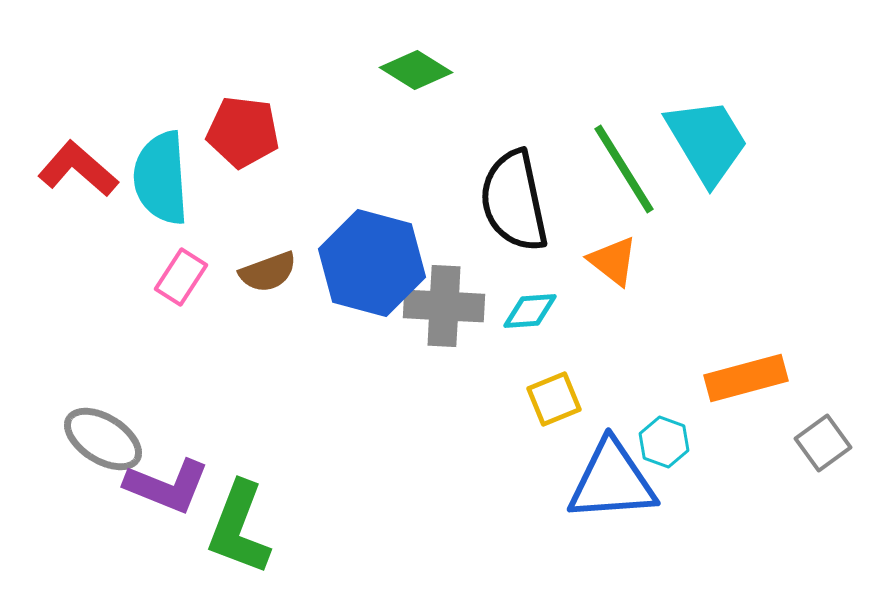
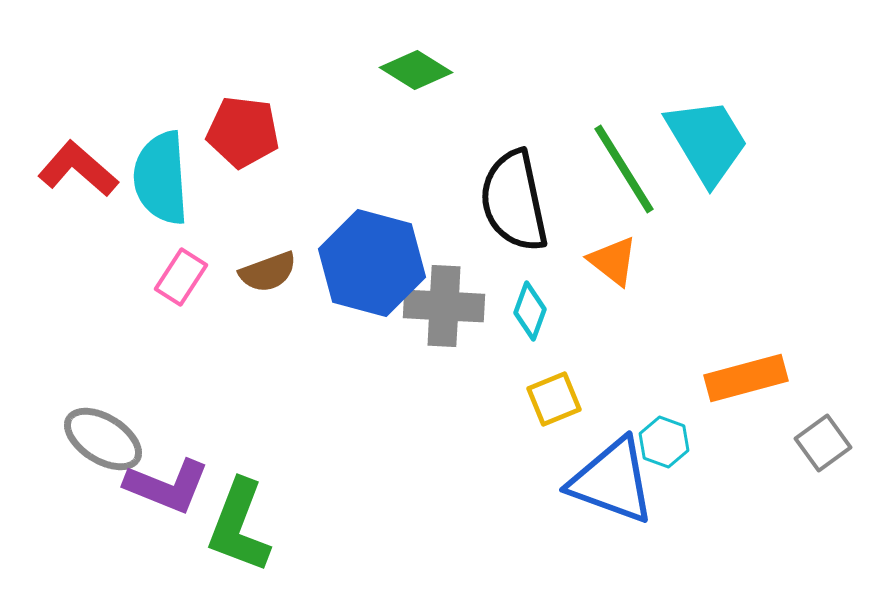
cyan diamond: rotated 66 degrees counterclockwise
blue triangle: rotated 24 degrees clockwise
green L-shape: moved 2 px up
